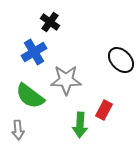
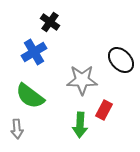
gray star: moved 16 px right
gray arrow: moved 1 px left, 1 px up
